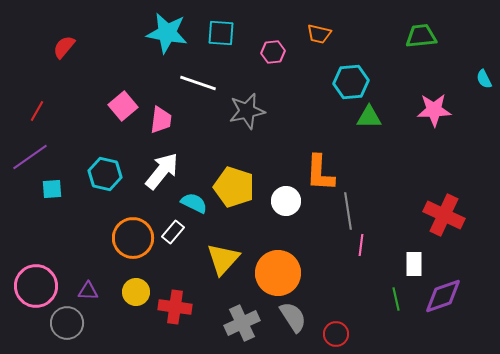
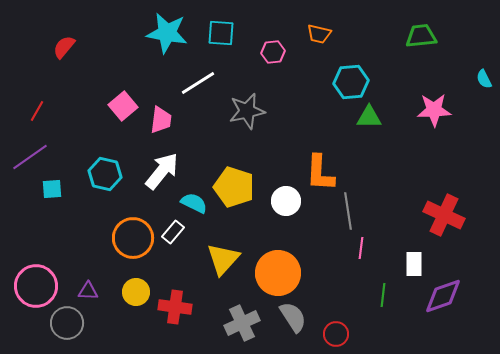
white line at (198, 83): rotated 51 degrees counterclockwise
pink line at (361, 245): moved 3 px down
green line at (396, 299): moved 13 px left, 4 px up; rotated 20 degrees clockwise
